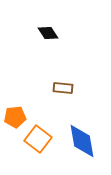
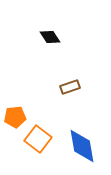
black diamond: moved 2 px right, 4 px down
brown rectangle: moved 7 px right, 1 px up; rotated 24 degrees counterclockwise
blue diamond: moved 5 px down
